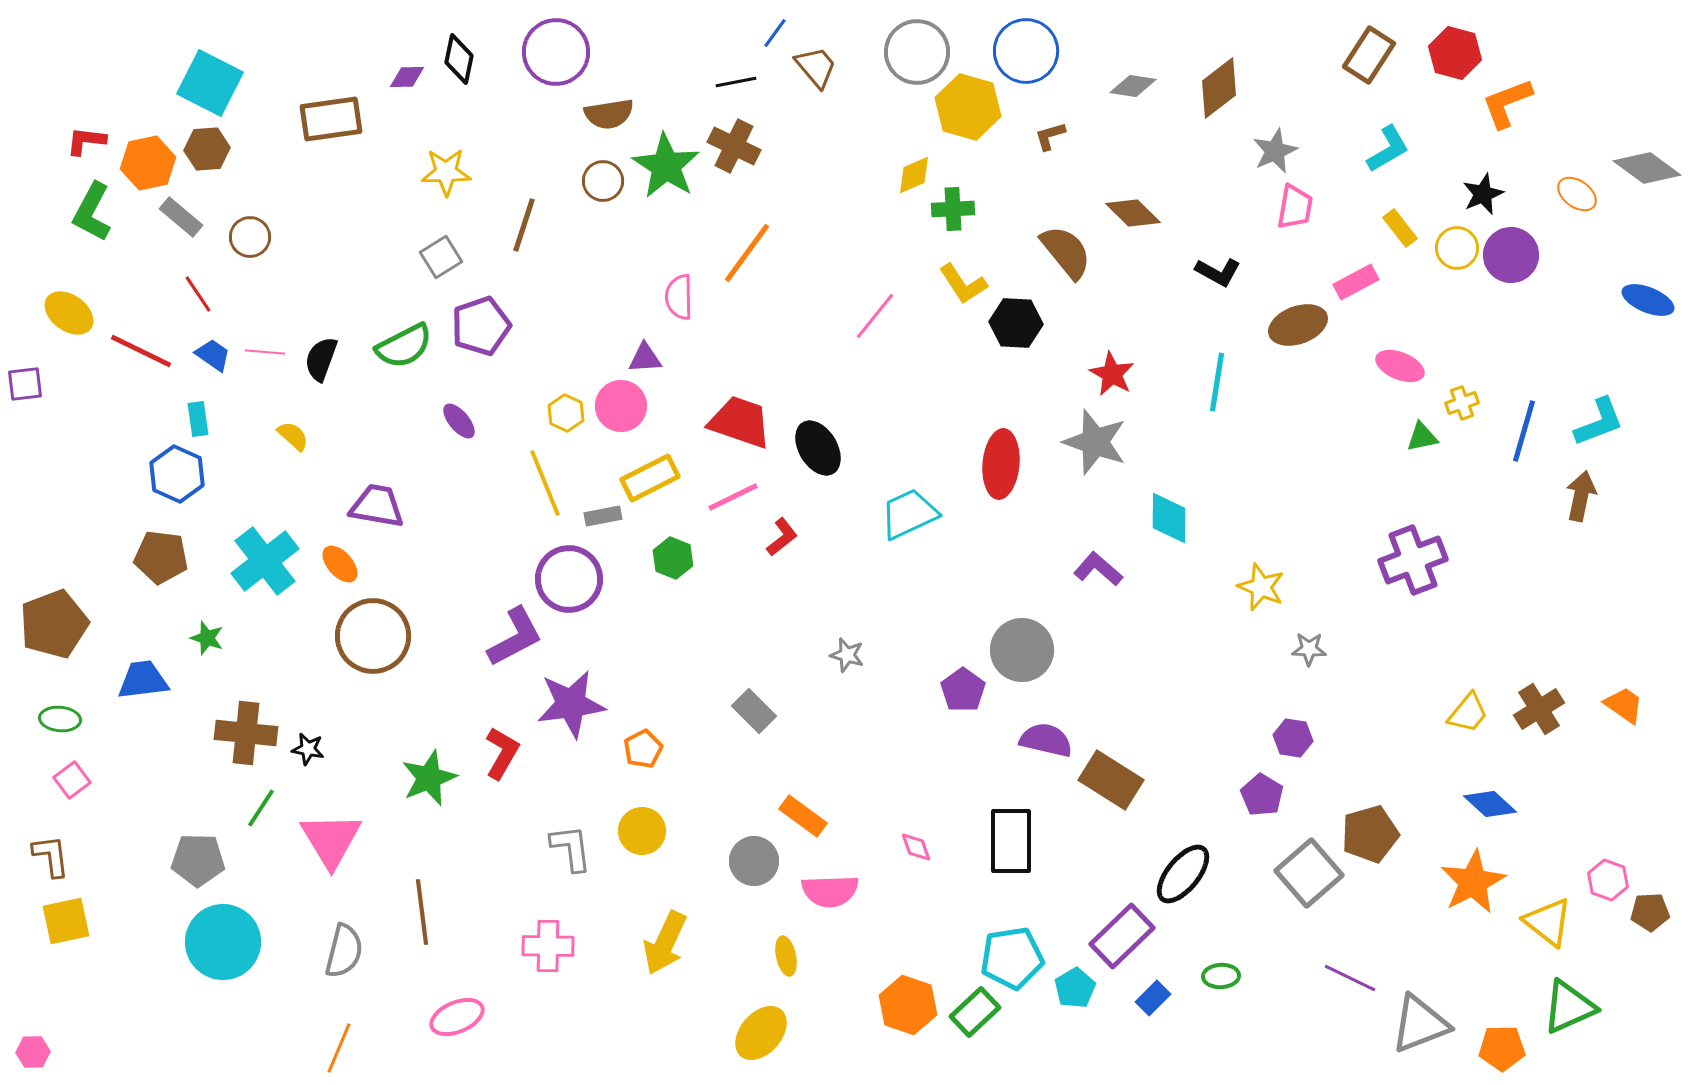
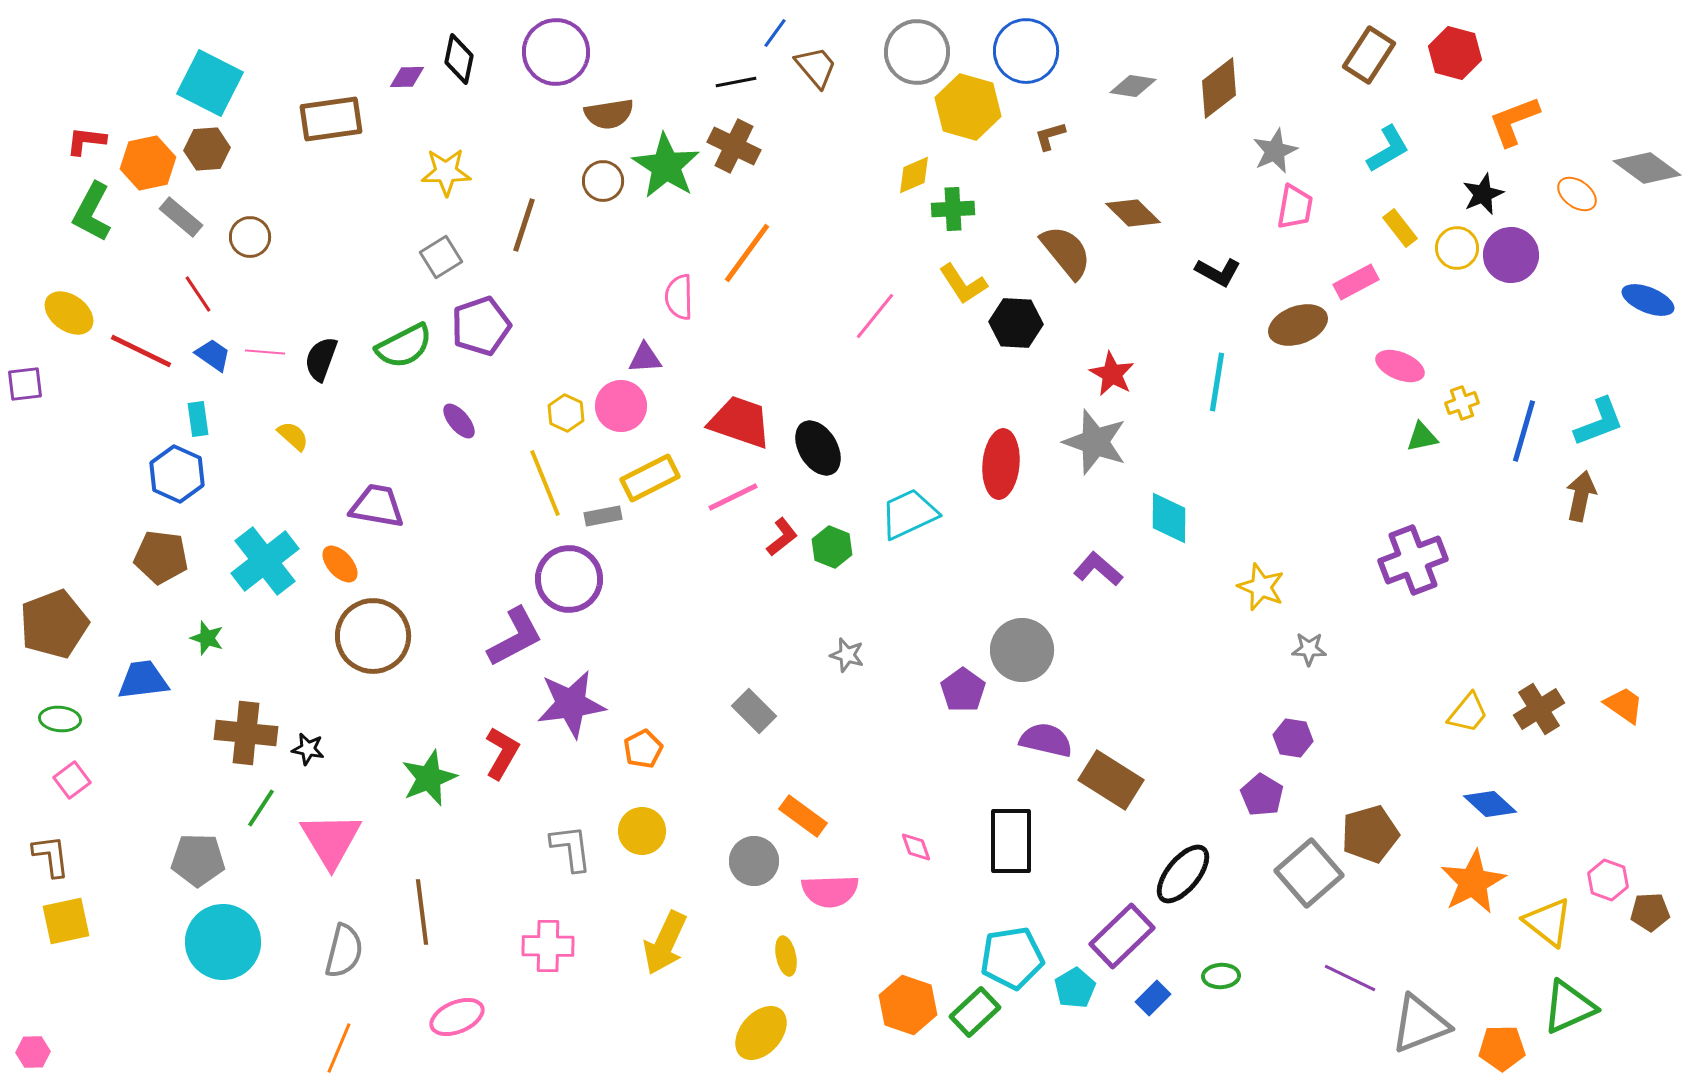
orange L-shape at (1507, 103): moved 7 px right, 18 px down
green hexagon at (673, 558): moved 159 px right, 11 px up
